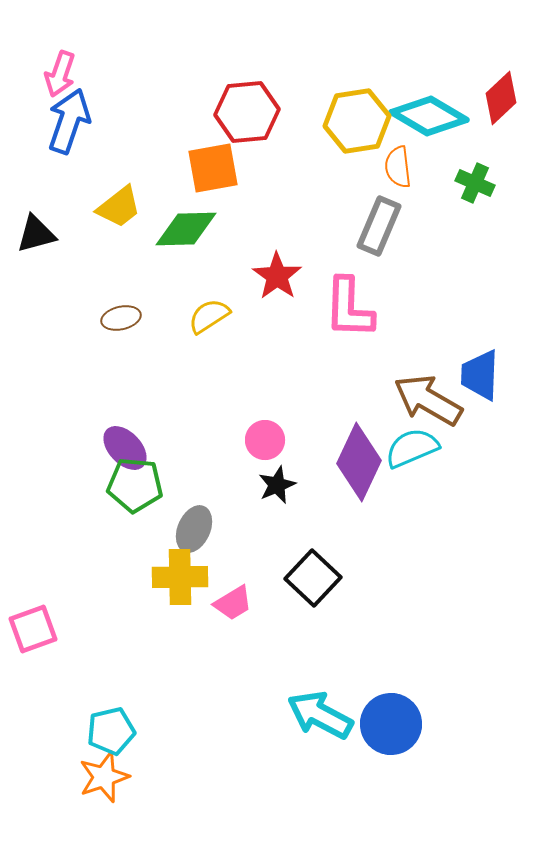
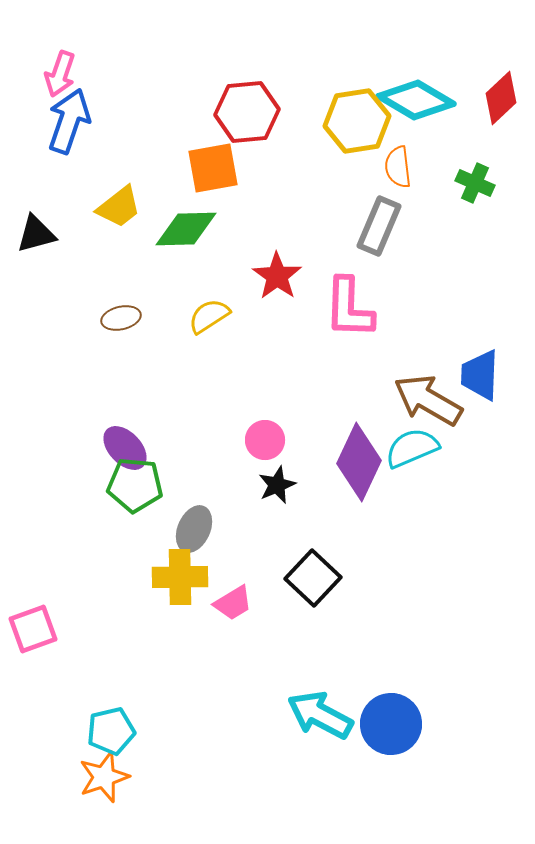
cyan diamond: moved 13 px left, 16 px up
